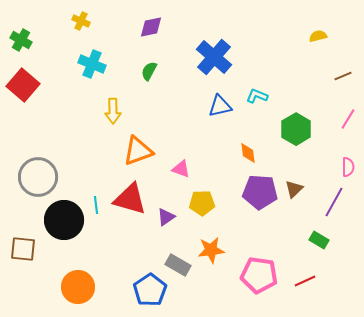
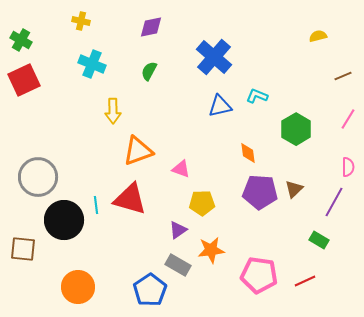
yellow cross: rotated 12 degrees counterclockwise
red square: moved 1 px right, 5 px up; rotated 24 degrees clockwise
purple triangle: moved 12 px right, 13 px down
